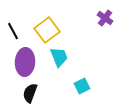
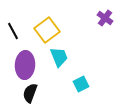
purple ellipse: moved 3 px down
cyan square: moved 1 px left, 2 px up
